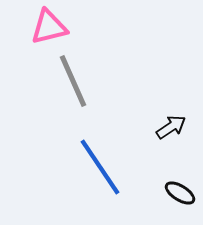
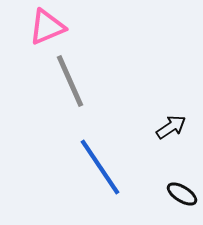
pink triangle: moved 2 px left; rotated 9 degrees counterclockwise
gray line: moved 3 px left
black ellipse: moved 2 px right, 1 px down
